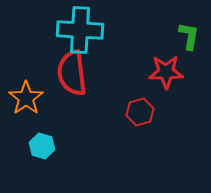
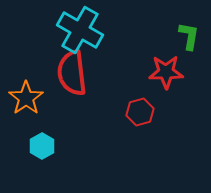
cyan cross: rotated 27 degrees clockwise
cyan hexagon: rotated 15 degrees clockwise
